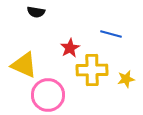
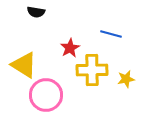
yellow triangle: rotated 8 degrees clockwise
pink circle: moved 2 px left
